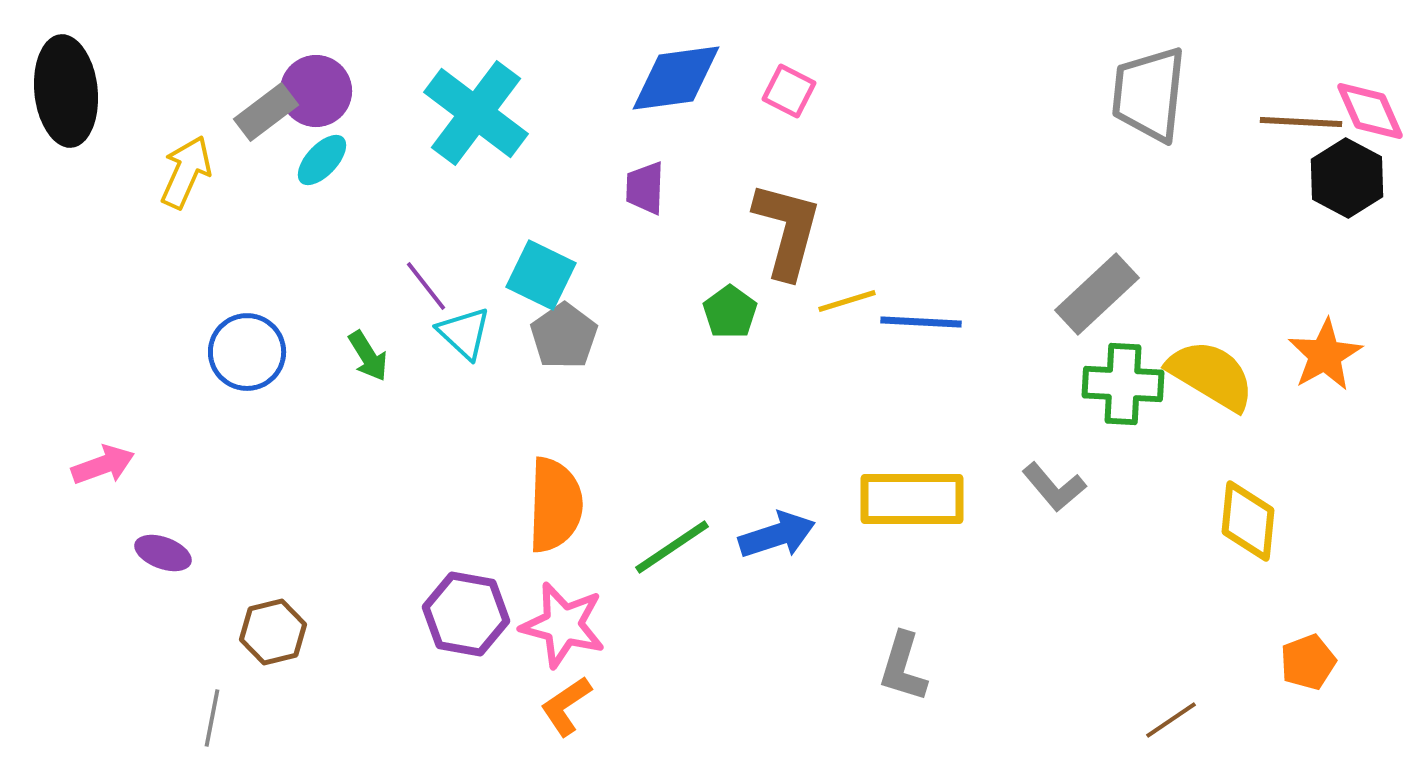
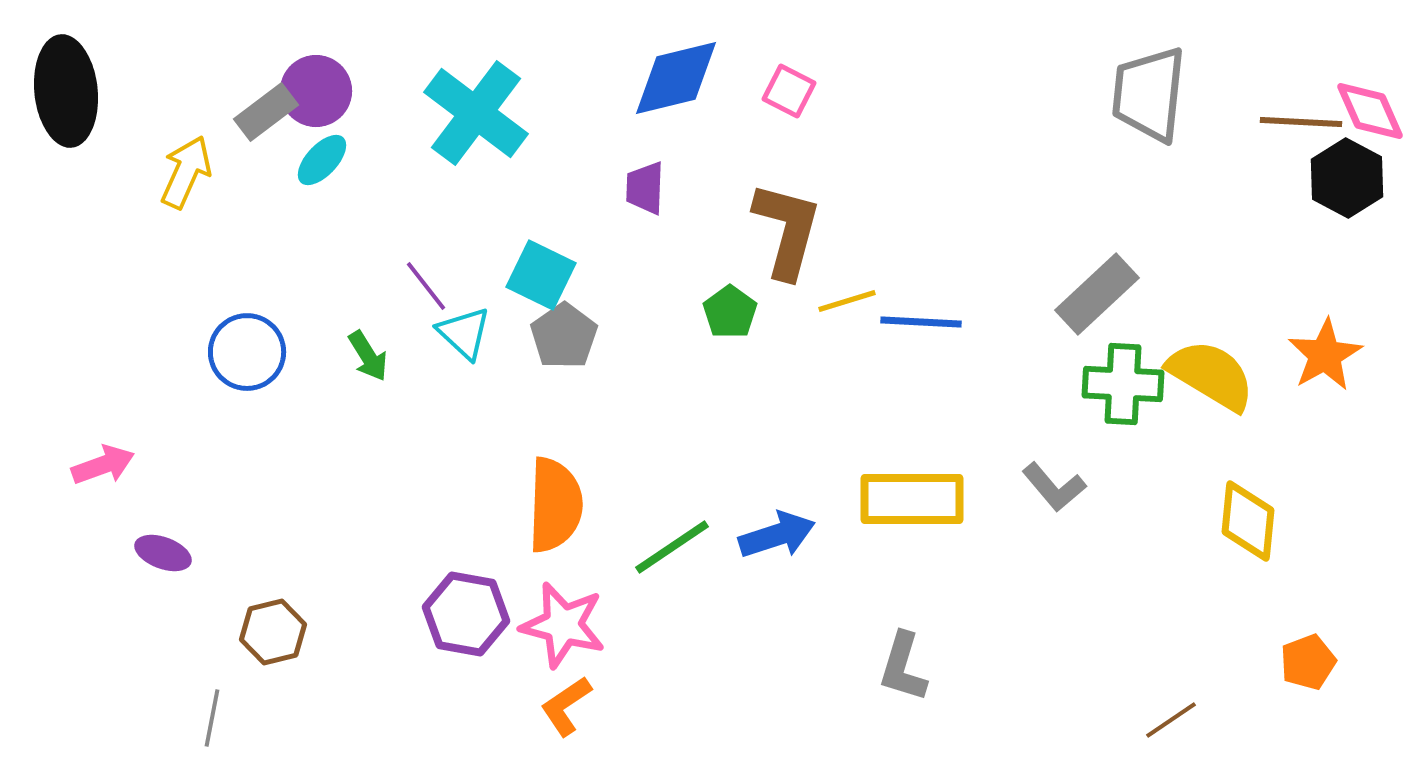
blue diamond at (676, 78): rotated 6 degrees counterclockwise
